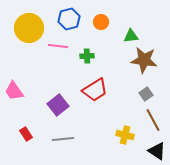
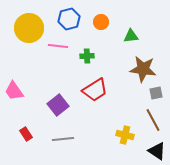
brown star: moved 1 px left, 9 px down
gray square: moved 10 px right, 1 px up; rotated 24 degrees clockwise
